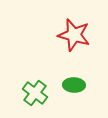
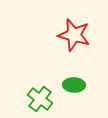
green cross: moved 5 px right, 6 px down
